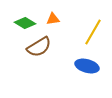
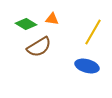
orange triangle: moved 1 px left; rotated 16 degrees clockwise
green diamond: moved 1 px right, 1 px down
